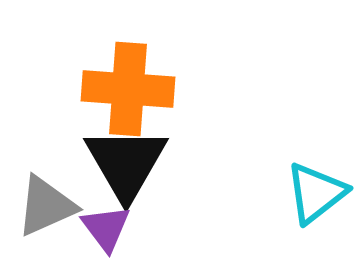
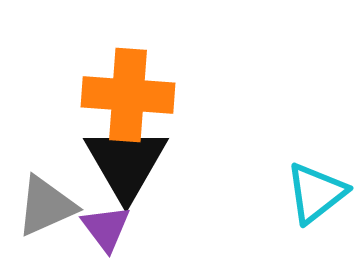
orange cross: moved 6 px down
